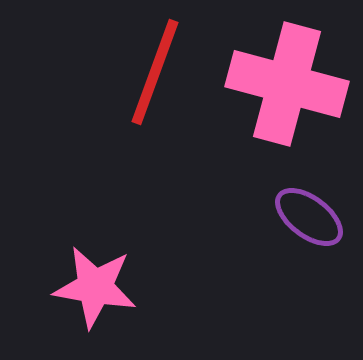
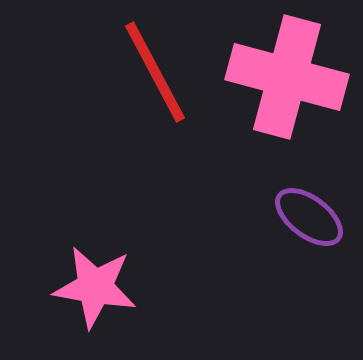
red line: rotated 48 degrees counterclockwise
pink cross: moved 7 px up
